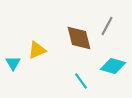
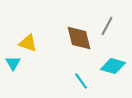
yellow triangle: moved 9 px left, 7 px up; rotated 42 degrees clockwise
